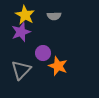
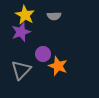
purple circle: moved 1 px down
